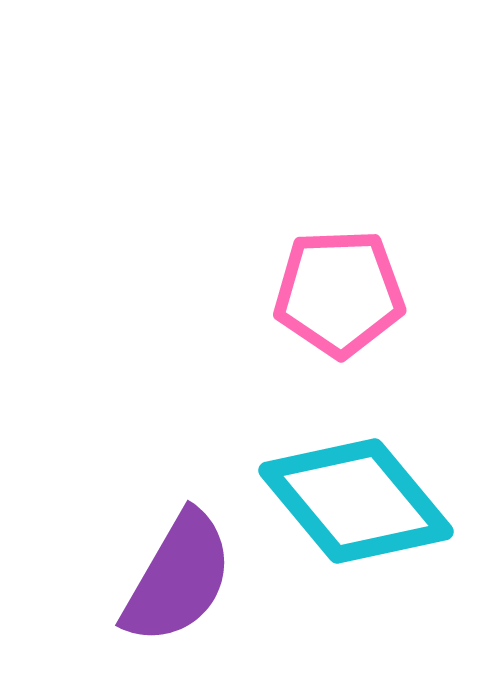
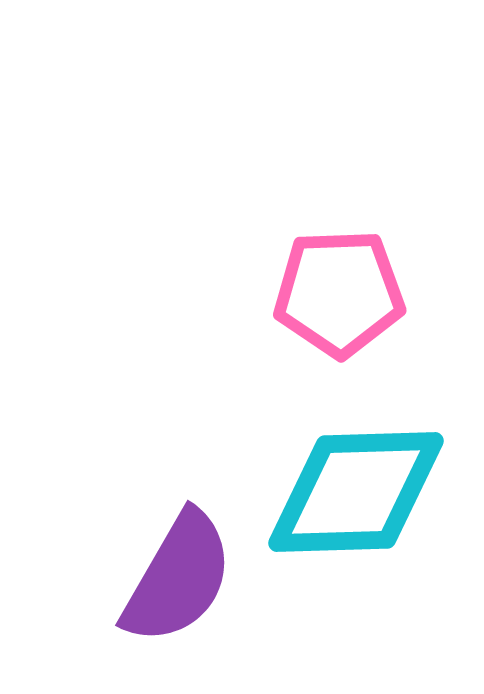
cyan diamond: moved 9 px up; rotated 52 degrees counterclockwise
